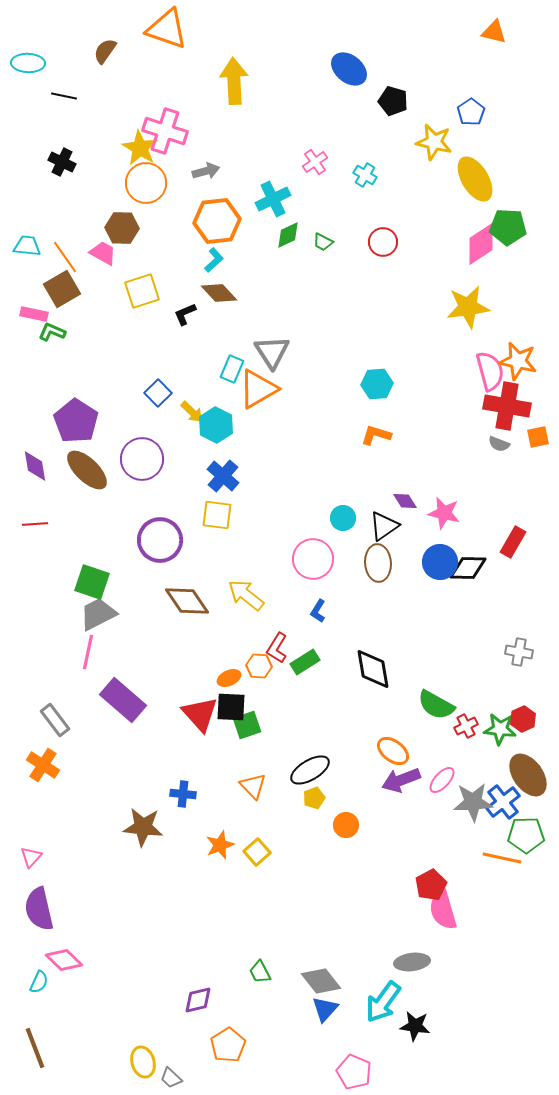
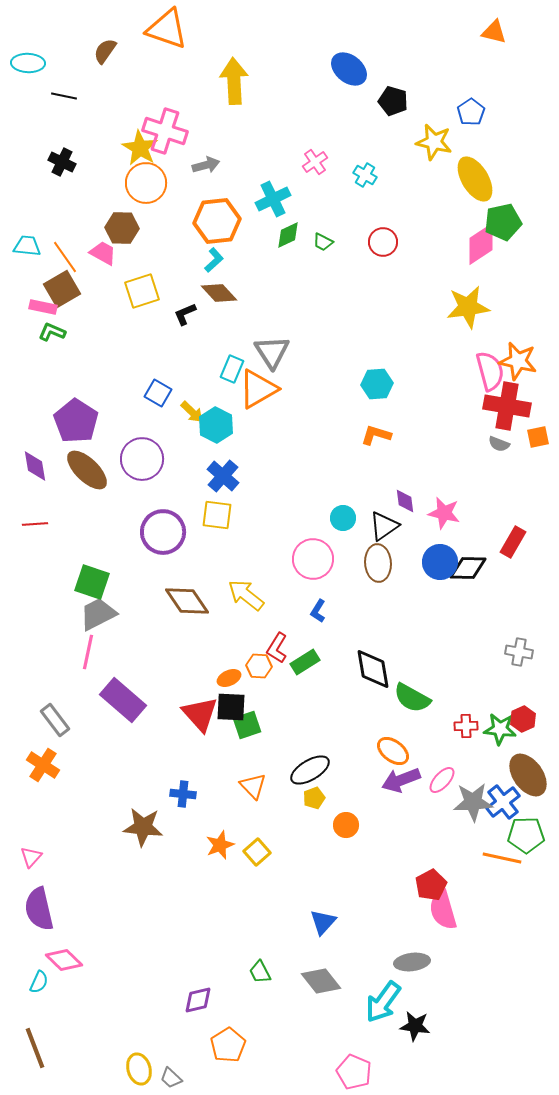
gray arrow at (206, 171): moved 6 px up
green pentagon at (508, 227): moved 5 px left, 5 px up; rotated 15 degrees counterclockwise
pink rectangle at (34, 314): moved 9 px right, 7 px up
blue square at (158, 393): rotated 16 degrees counterclockwise
purple diamond at (405, 501): rotated 25 degrees clockwise
purple circle at (160, 540): moved 3 px right, 8 px up
green semicircle at (436, 705): moved 24 px left, 7 px up
red cross at (466, 726): rotated 25 degrees clockwise
blue triangle at (325, 1009): moved 2 px left, 87 px up
yellow ellipse at (143, 1062): moved 4 px left, 7 px down
